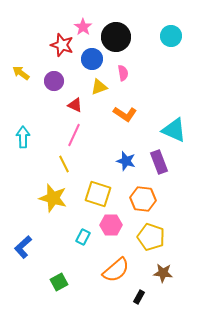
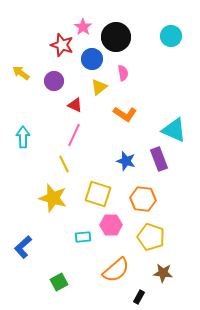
yellow triangle: rotated 18 degrees counterclockwise
purple rectangle: moved 3 px up
cyan rectangle: rotated 56 degrees clockwise
